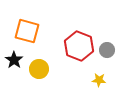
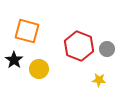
gray circle: moved 1 px up
